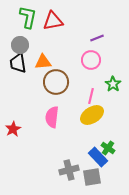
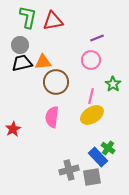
black trapezoid: moved 4 px right; rotated 85 degrees clockwise
